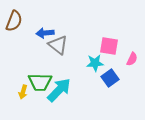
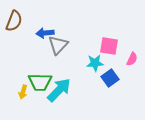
gray triangle: rotated 35 degrees clockwise
